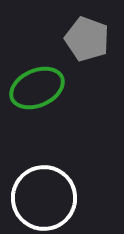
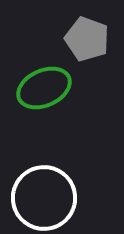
green ellipse: moved 7 px right
